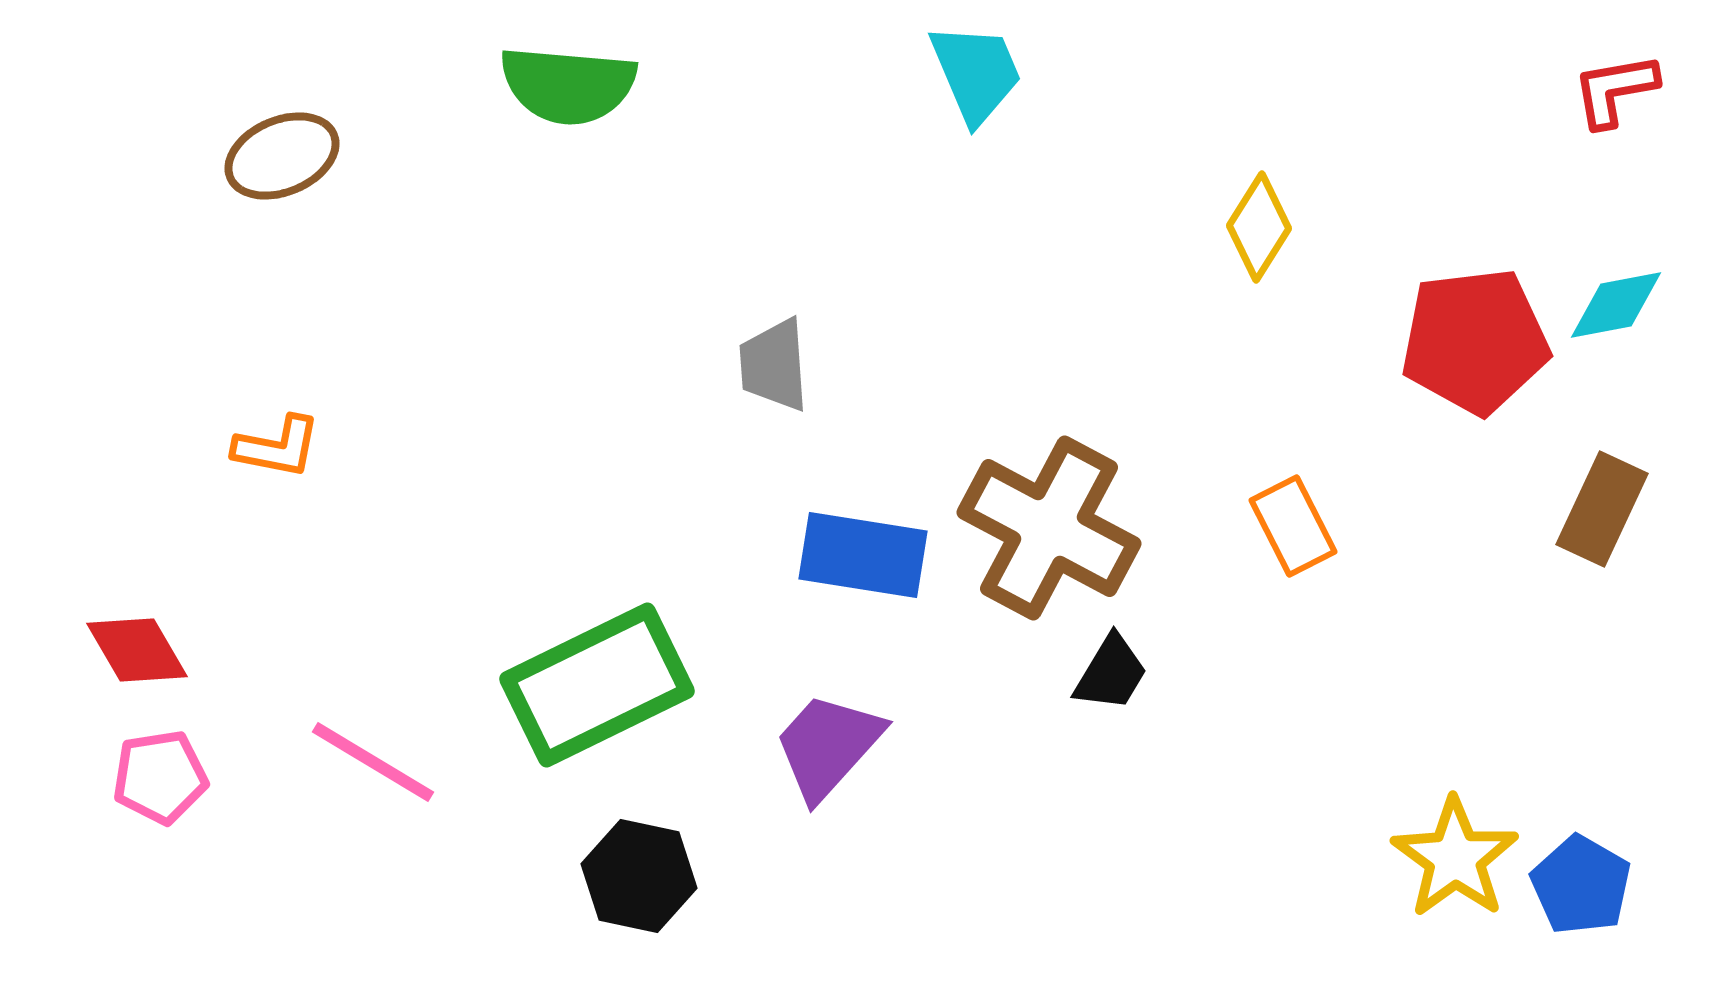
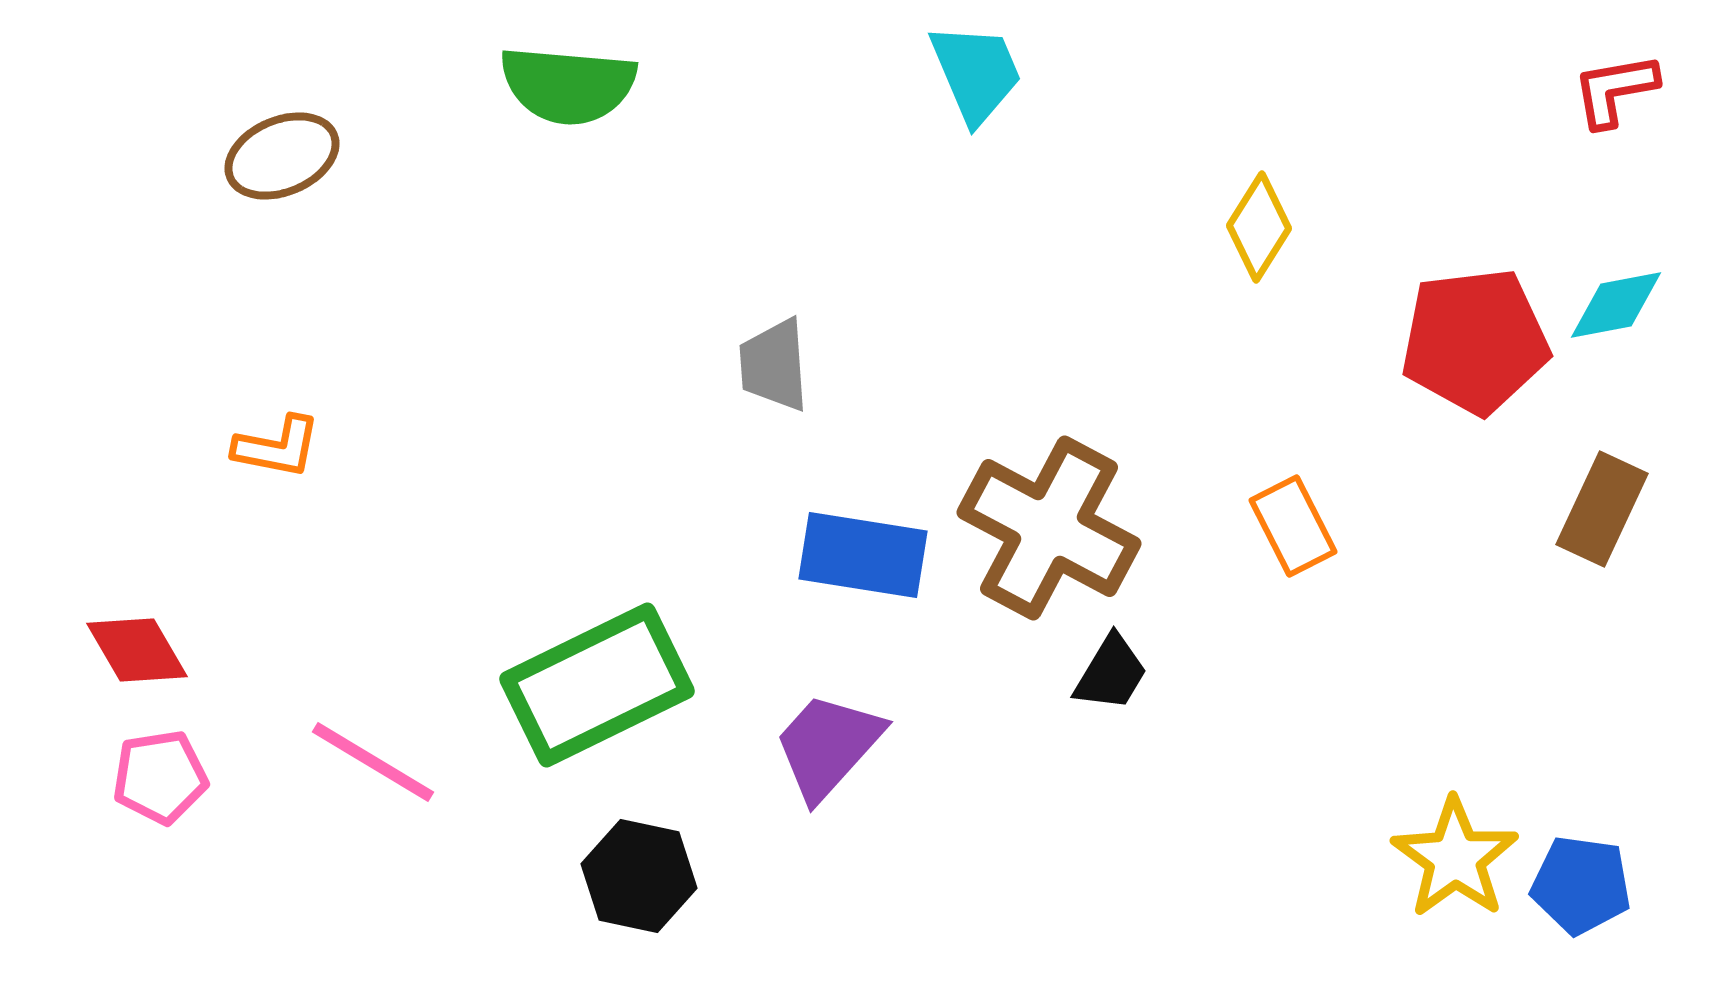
blue pentagon: rotated 22 degrees counterclockwise
